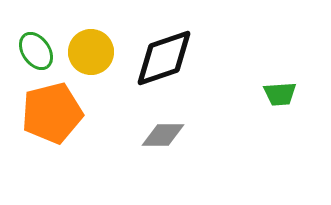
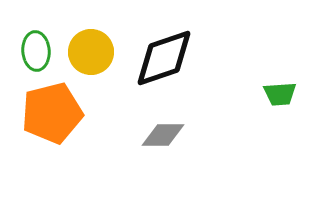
green ellipse: rotated 30 degrees clockwise
